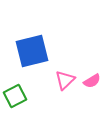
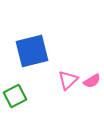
pink triangle: moved 3 px right
